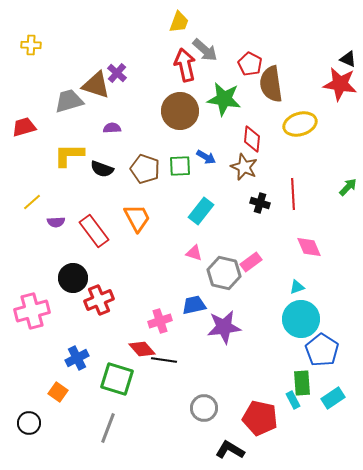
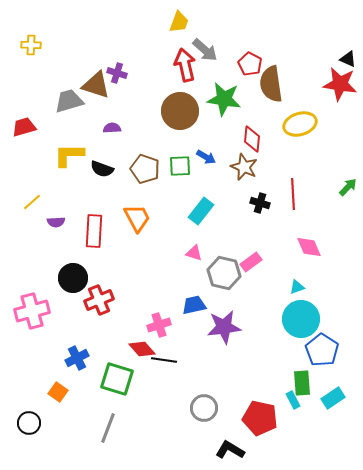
purple cross at (117, 73): rotated 24 degrees counterclockwise
red rectangle at (94, 231): rotated 40 degrees clockwise
pink cross at (160, 321): moved 1 px left, 4 px down
